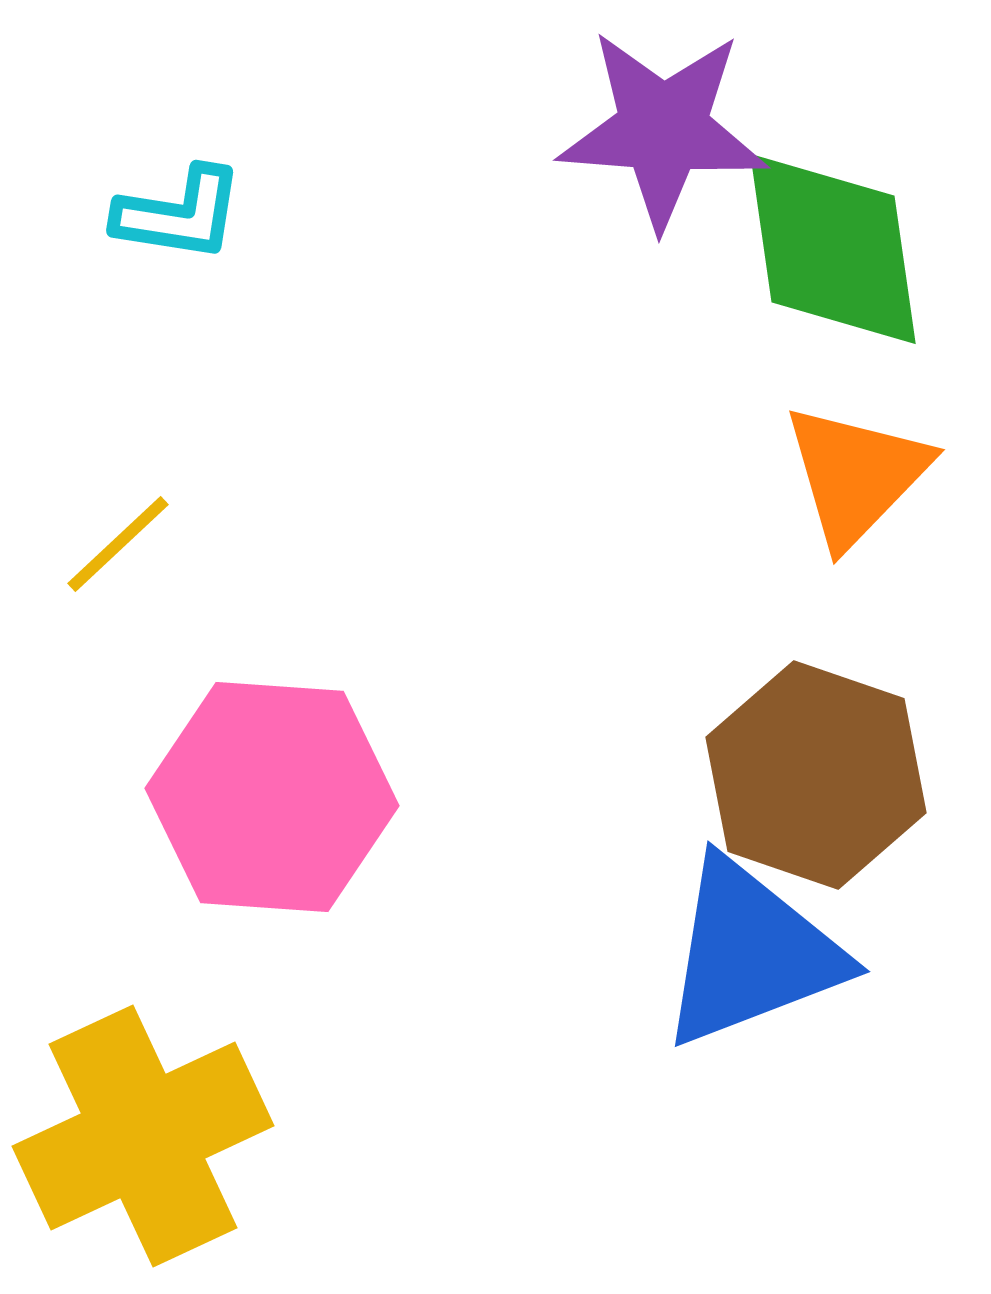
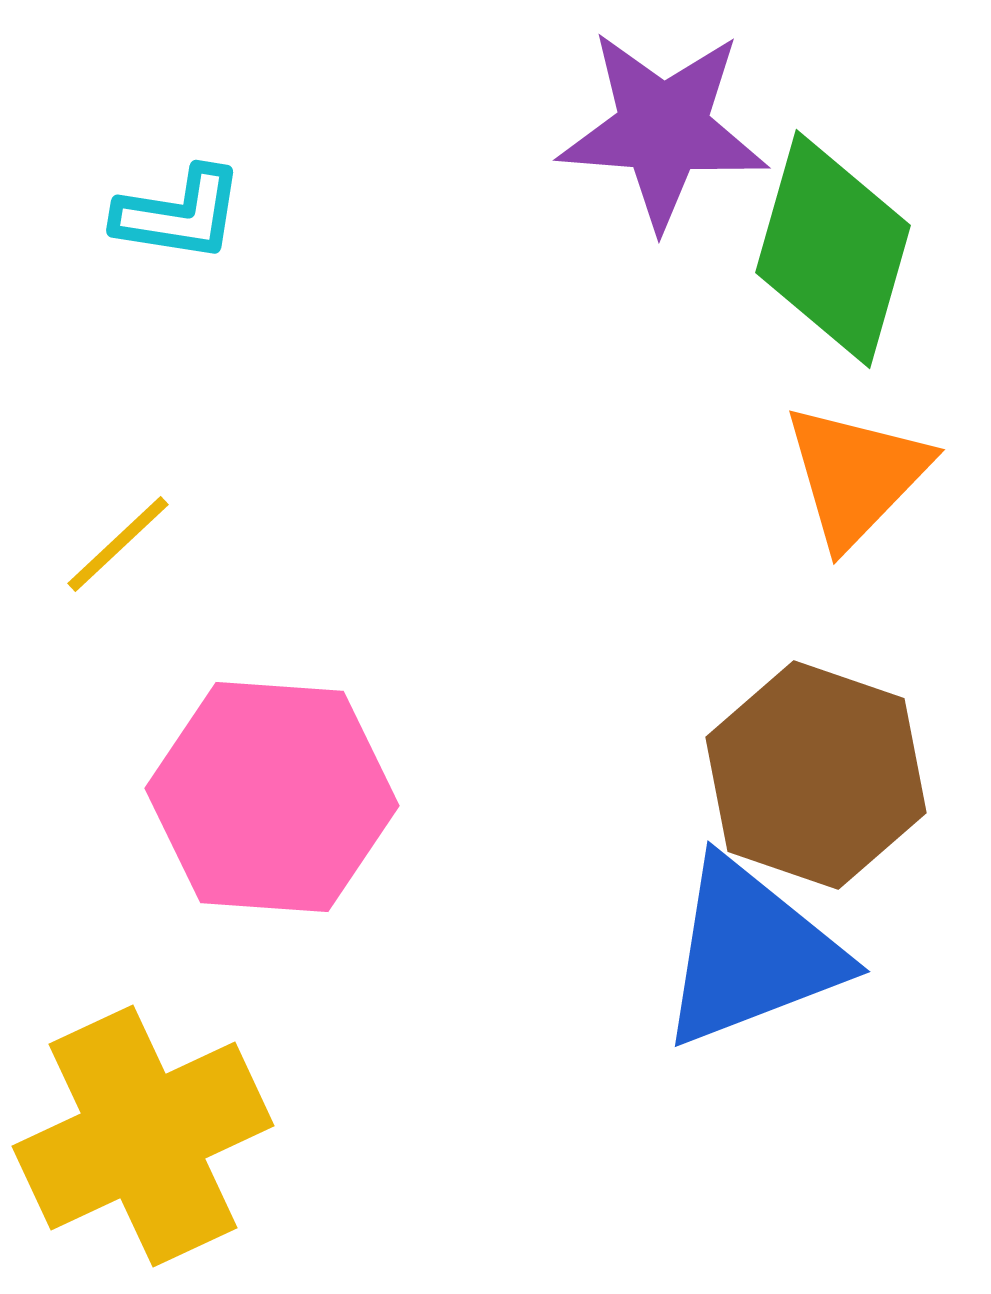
green diamond: rotated 24 degrees clockwise
